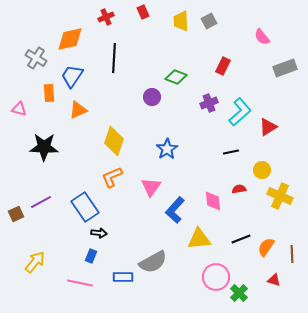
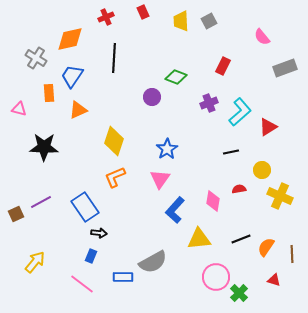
orange L-shape at (112, 177): moved 3 px right
pink triangle at (151, 187): moved 9 px right, 8 px up
pink diamond at (213, 201): rotated 15 degrees clockwise
pink line at (80, 283): moved 2 px right, 1 px down; rotated 25 degrees clockwise
